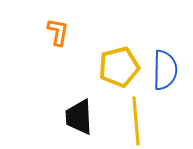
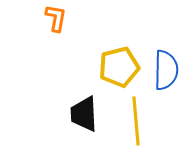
orange L-shape: moved 2 px left, 14 px up
blue semicircle: moved 1 px right
black trapezoid: moved 5 px right, 3 px up
